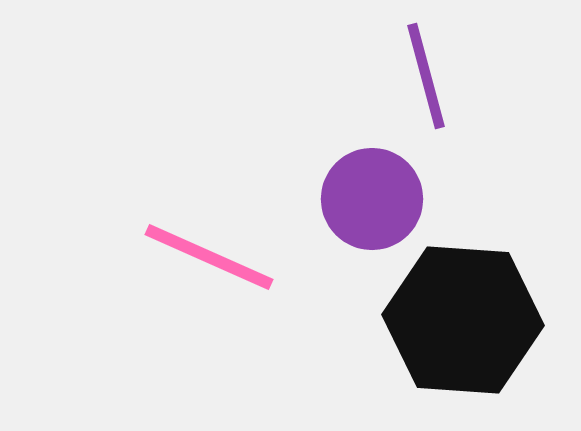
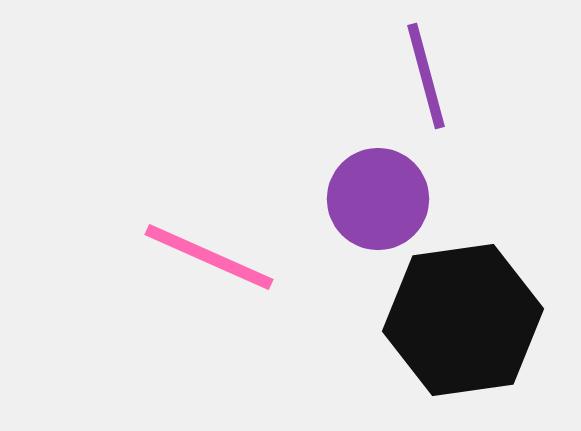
purple circle: moved 6 px right
black hexagon: rotated 12 degrees counterclockwise
